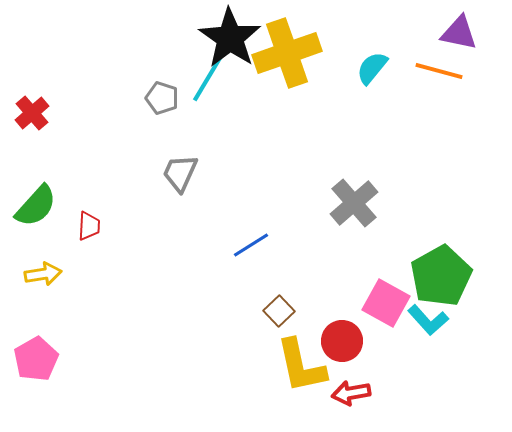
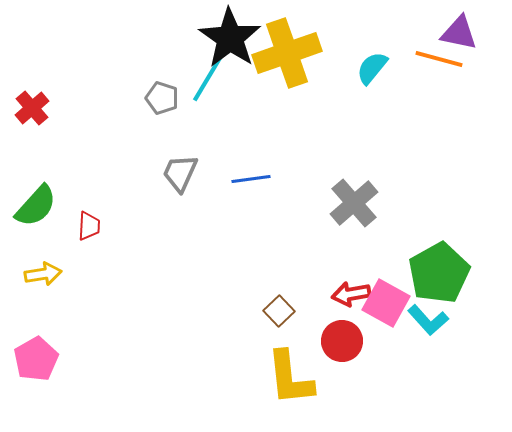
orange line: moved 12 px up
red cross: moved 5 px up
blue line: moved 66 px up; rotated 24 degrees clockwise
green pentagon: moved 2 px left, 3 px up
yellow L-shape: moved 11 px left, 12 px down; rotated 6 degrees clockwise
red arrow: moved 99 px up
